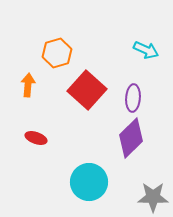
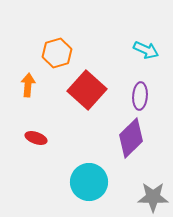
purple ellipse: moved 7 px right, 2 px up
